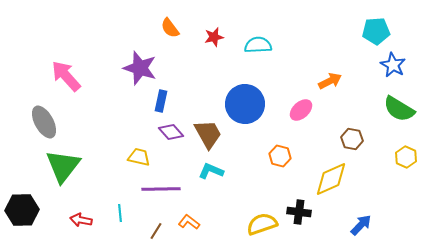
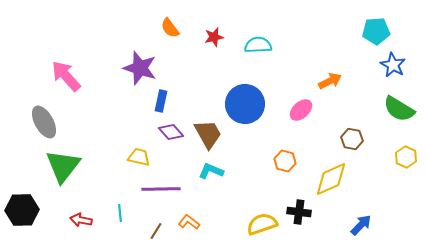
orange hexagon: moved 5 px right, 5 px down
